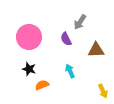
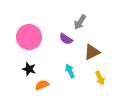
purple semicircle: rotated 32 degrees counterclockwise
brown triangle: moved 4 px left, 2 px down; rotated 24 degrees counterclockwise
yellow arrow: moved 3 px left, 13 px up
